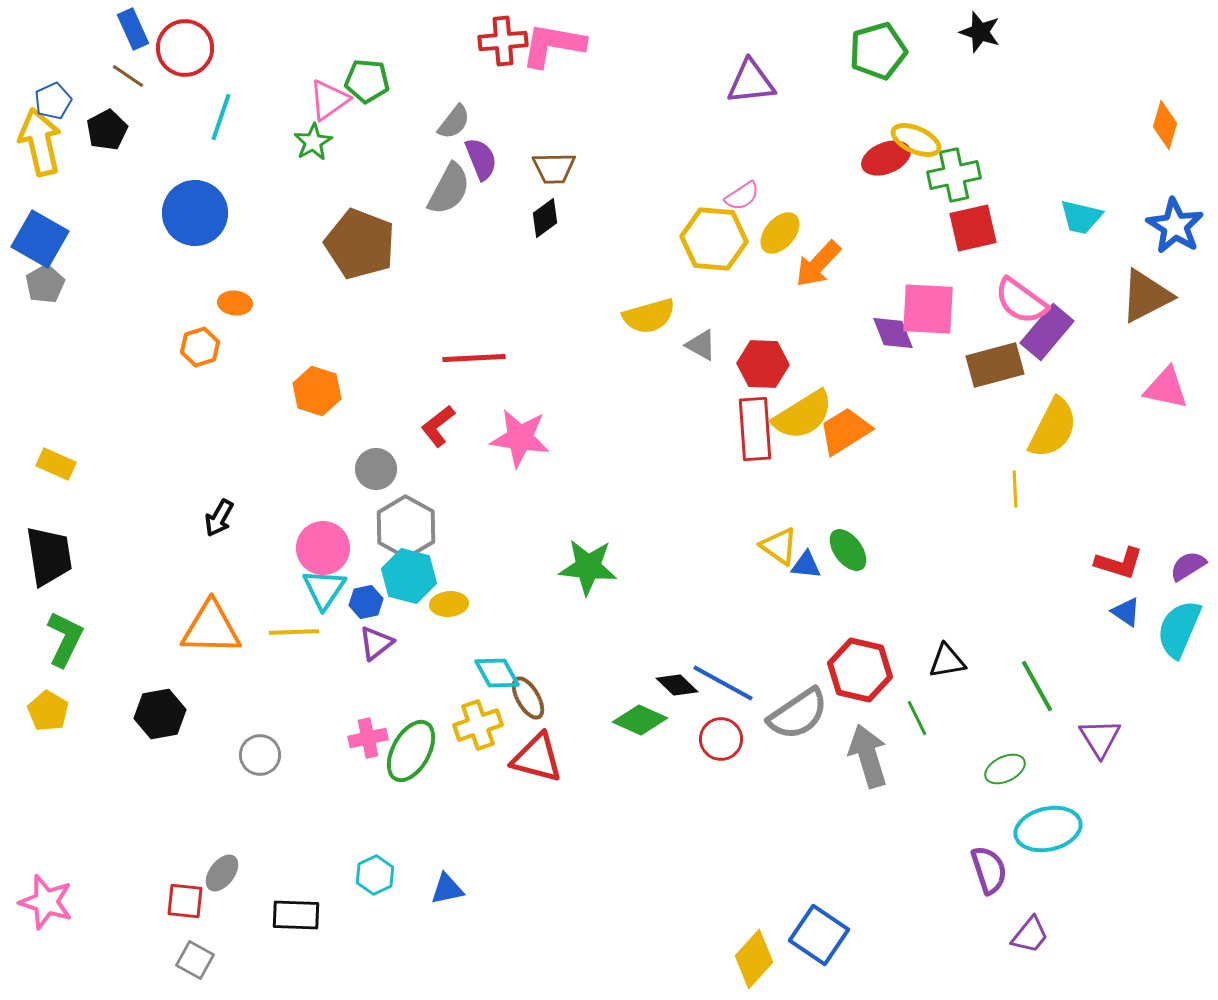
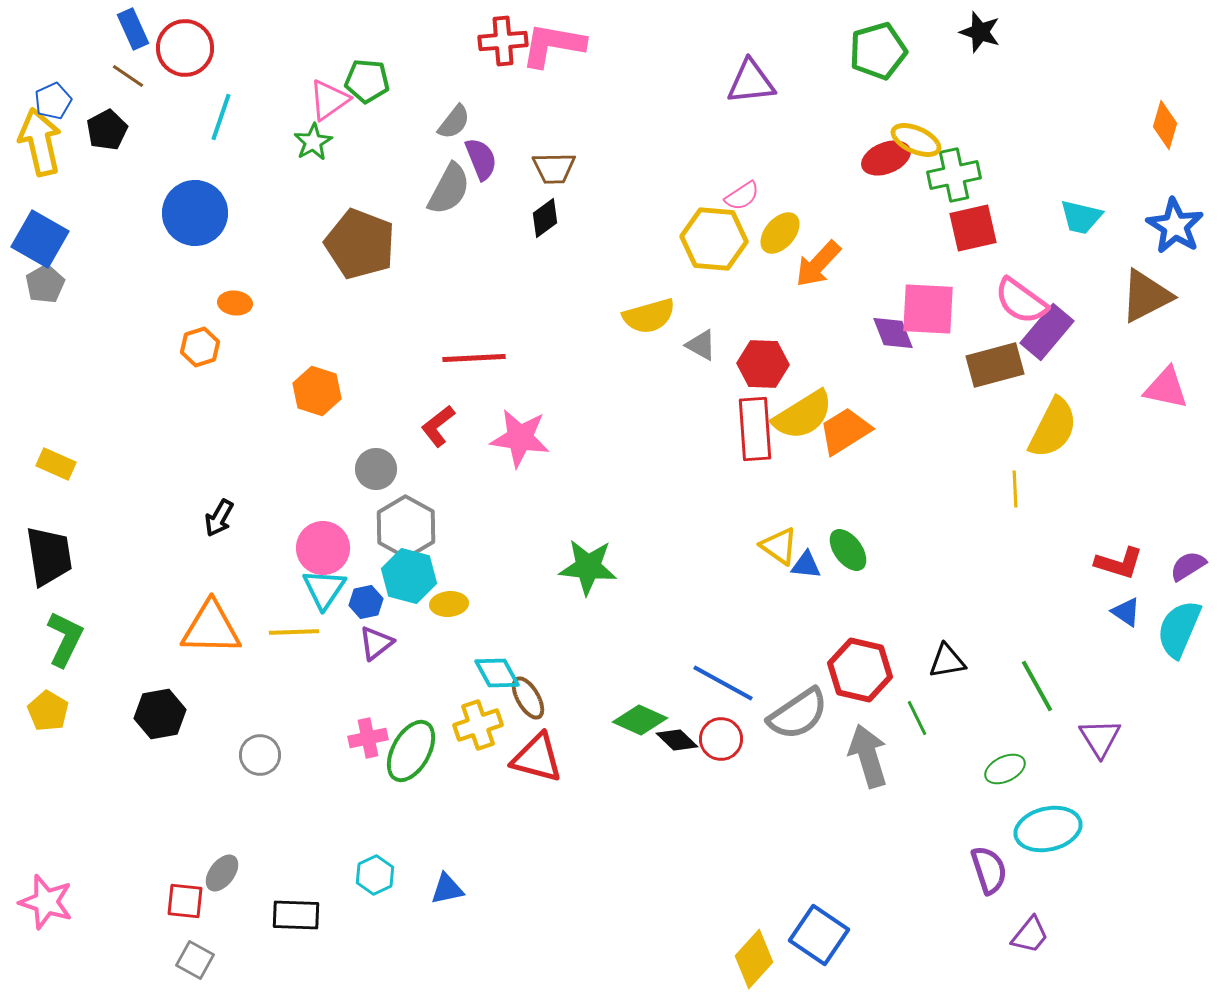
black diamond at (677, 685): moved 55 px down
